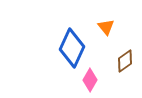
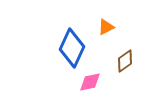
orange triangle: rotated 42 degrees clockwise
pink diamond: moved 2 px down; rotated 50 degrees clockwise
